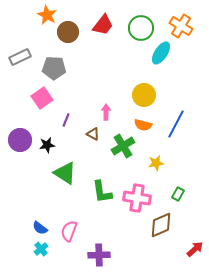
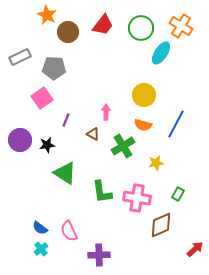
pink semicircle: rotated 45 degrees counterclockwise
